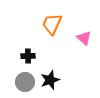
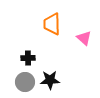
orange trapezoid: rotated 25 degrees counterclockwise
black cross: moved 2 px down
black star: rotated 18 degrees clockwise
